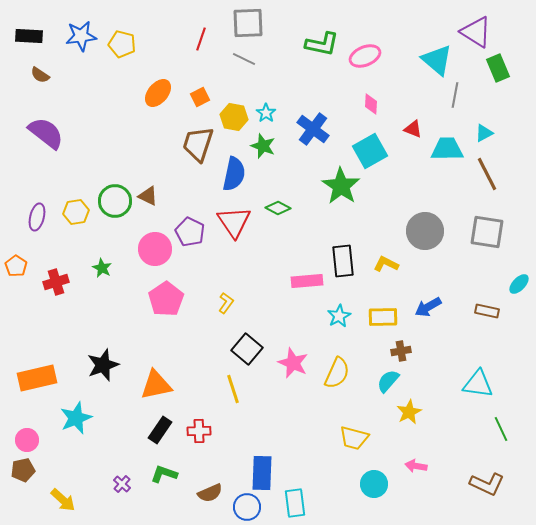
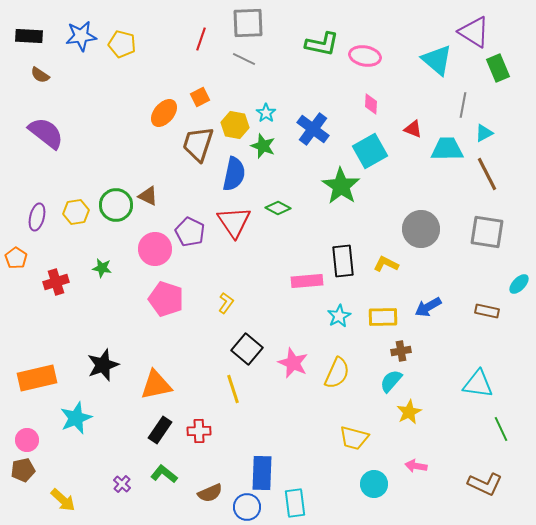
purple triangle at (476, 32): moved 2 px left
pink ellipse at (365, 56): rotated 32 degrees clockwise
orange ellipse at (158, 93): moved 6 px right, 20 px down
gray line at (455, 95): moved 8 px right, 10 px down
yellow hexagon at (234, 117): moved 1 px right, 8 px down
green circle at (115, 201): moved 1 px right, 4 px down
gray circle at (425, 231): moved 4 px left, 2 px up
orange pentagon at (16, 266): moved 8 px up
green star at (102, 268): rotated 18 degrees counterclockwise
pink pentagon at (166, 299): rotated 20 degrees counterclockwise
cyan semicircle at (388, 381): moved 3 px right
green L-shape at (164, 474): rotated 20 degrees clockwise
brown L-shape at (487, 484): moved 2 px left
